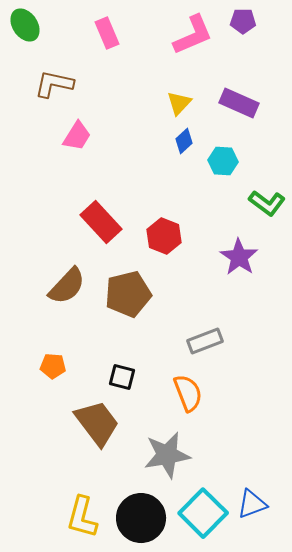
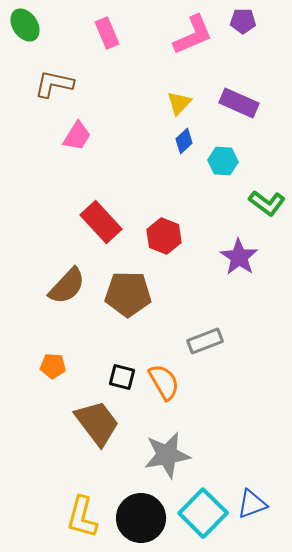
brown pentagon: rotated 15 degrees clockwise
orange semicircle: moved 24 px left, 11 px up; rotated 9 degrees counterclockwise
